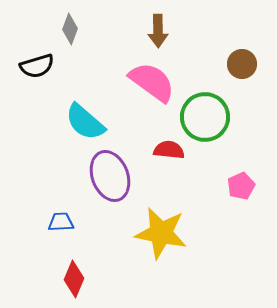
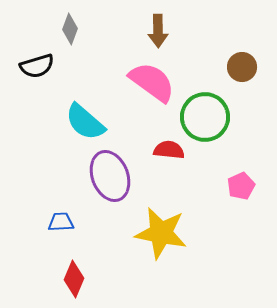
brown circle: moved 3 px down
